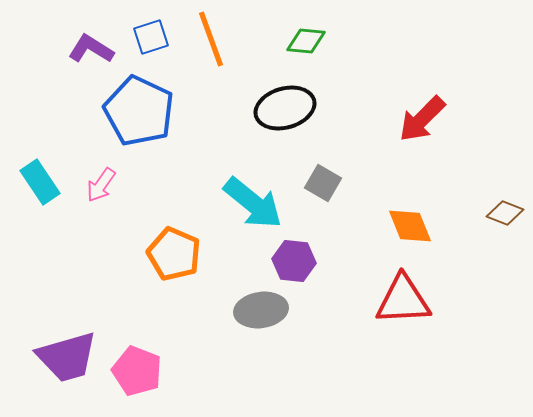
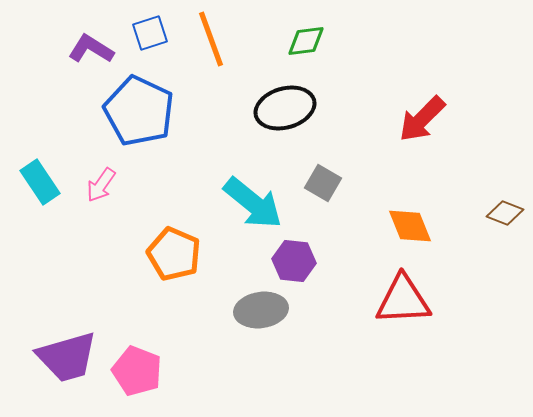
blue square: moved 1 px left, 4 px up
green diamond: rotated 12 degrees counterclockwise
